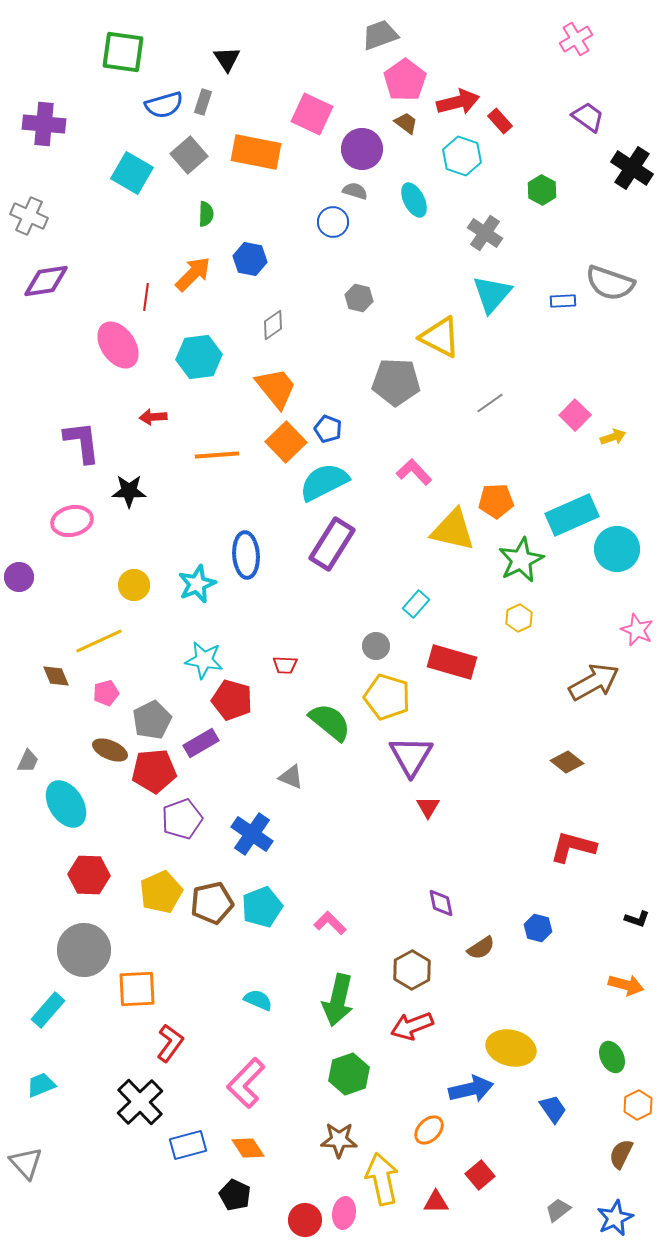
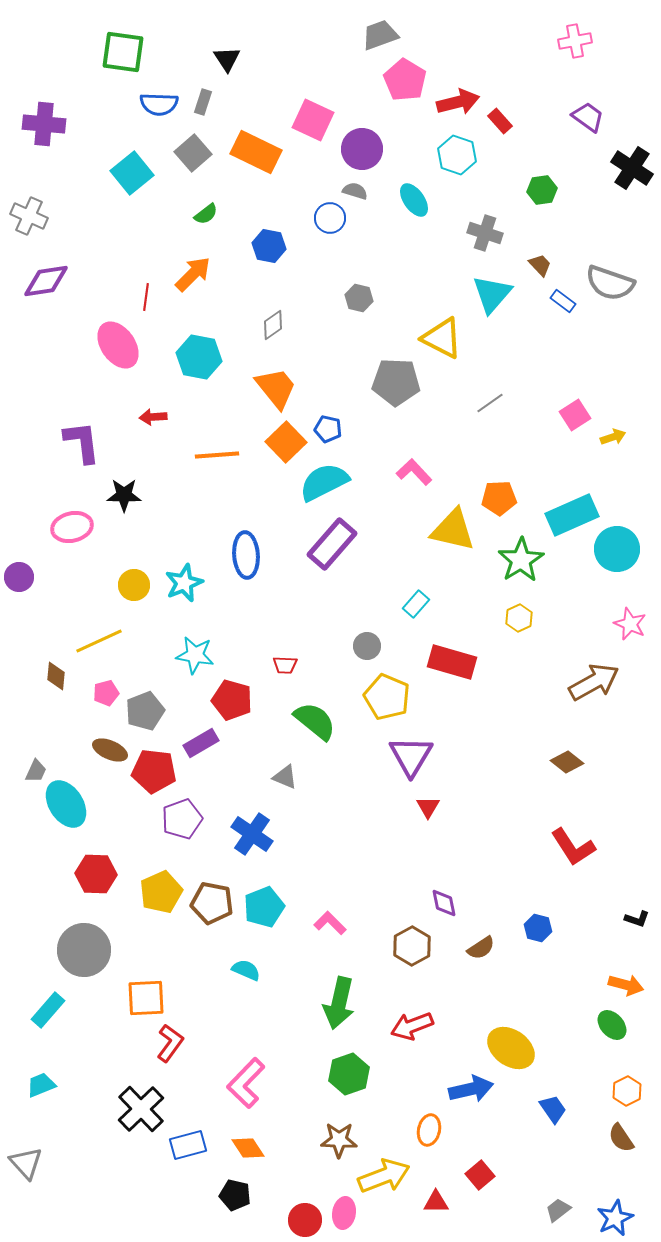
pink cross at (576, 39): moved 1 px left, 2 px down; rotated 20 degrees clockwise
pink pentagon at (405, 80): rotated 6 degrees counterclockwise
blue semicircle at (164, 105): moved 5 px left, 1 px up; rotated 18 degrees clockwise
pink square at (312, 114): moved 1 px right, 6 px down
brown trapezoid at (406, 123): moved 134 px right, 142 px down; rotated 10 degrees clockwise
orange rectangle at (256, 152): rotated 15 degrees clockwise
gray square at (189, 155): moved 4 px right, 2 px up
cyan hexagon at (462, 156): moved 5 px left, 1 px up
cyan square at (132, 173): rotated 21 degrees clockwise
green hexagon at (542, 190): rotated 24 degrees clockwise
cyan ellipse at (414, 200): rotated 8 degrees counterclockwise
green semicircle at (206, 214): rotated 50 degrees clockwise
blue circle at (333, 222): moved 3 px left, 4 px up
gray cross at (485, 233): rotated 16 degrees counterclockwise
blue hexagon at (250, 259): moved 19 px right, 13 px up
blue rectangle at (563, 301): rotated 40 degrees clockwise
yellow triangle at (440, 337): moved 2 px right, 1 px down
cyan hexagon at (199, 357): rotated 18 degrees clockwise
pink square at (575, 415): rotated 12 degrees clockwise
blue pentagon at (328, 429): rotated 8 degrees counterclockwise
black star at (129, 491): moved 5 px left, 4 px down
orange pentagon at (496, 501): moved 3 px right, 3 px up
pink ellipse at (72, 521): moved 6 px down
purple rectangle at (332, 544): rotated 9 degrees clockwise
green star at (521, 560): rotated 6 degrees counterclockwise
cyan star at (197, 584): moved 13 px left, 1 px up
pink star at (637, 630): moved 7 px left, 6 px up
gray circle at (376, 646): moved 9 px left
cyan star at (204, 660): moved 9 px left, 5 px up
brown diamond at (56, 676): rotated 28 degrees clockwise
yellow pentagon at (387, 697): rotated 6 degrees clockwise
gray pentagon at (152, 720): moved 7 px left, 9 px up; rotated 6 degrees clockwise
green semicircle at (330, 722): moved 15 px left, 1 px up
gray trapezoid at (28, 761): moved 8 px right, 10 px down
red pentagon at (154, 771): rotated 12 degrees clockwise
gray triangle at (291, 777): moved 6 px left
red L-shape at (573, 847): rotated 138 degrees counterclockwise
red hexagon at (89, 875): moved 7 px right, 1 px up
brown pentagon at (212, 903): rotated 24 degrees clockwise
purple diamond at (441, 903): moved 3 px right
cyan pentagon at (262, 907): moved 2 px right
brown hexagon at (412, 970): moved 24 px up
orange square at (137, 989): moved 9 px right, 9 px down
cyan semicircle at (258, 1000): moved 12 px left, 30 px up
green arrow at (338, 1000): moved 1 px right, 3 px down
yellow ellipse at (511, 1048): rotated 21 degrees clockwise
green ellipse at (612, 1057): moved 32 px up; rotated 16 degrees counterclockwise
black cross at (140, 1102): moved 1 px right, 7 px down
orange hexagon at (638, 1105): moved 11 px left, 14 px up
orange ellipse at (429, 1130): rotated 32 degrees counterclockwise
brown semicircle at (621, 1154): moved 16 px up; rotated 60 degrees counterclockwise
yellow arrow at (382, 1179): moved 2 px right, 3 px up; rotated 81 degrees clockwise
black pentagon at (235, 1195): rotated 12 degrees counterclockwise
